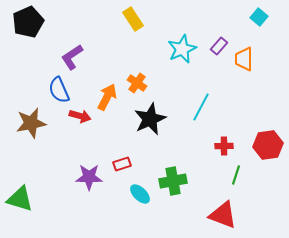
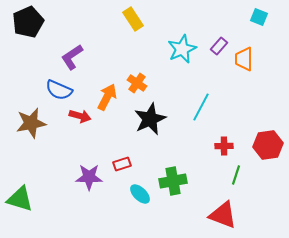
cyan square: rotated 18 degrees counterclockwise
blue semicircle: rotated 44 degrees counterclockwise
